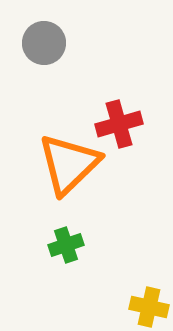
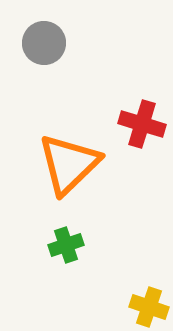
red cross: moved 23 px right; rotated 33 degrees clockwise
yellow cross: rotated 6 degrees clockwise
